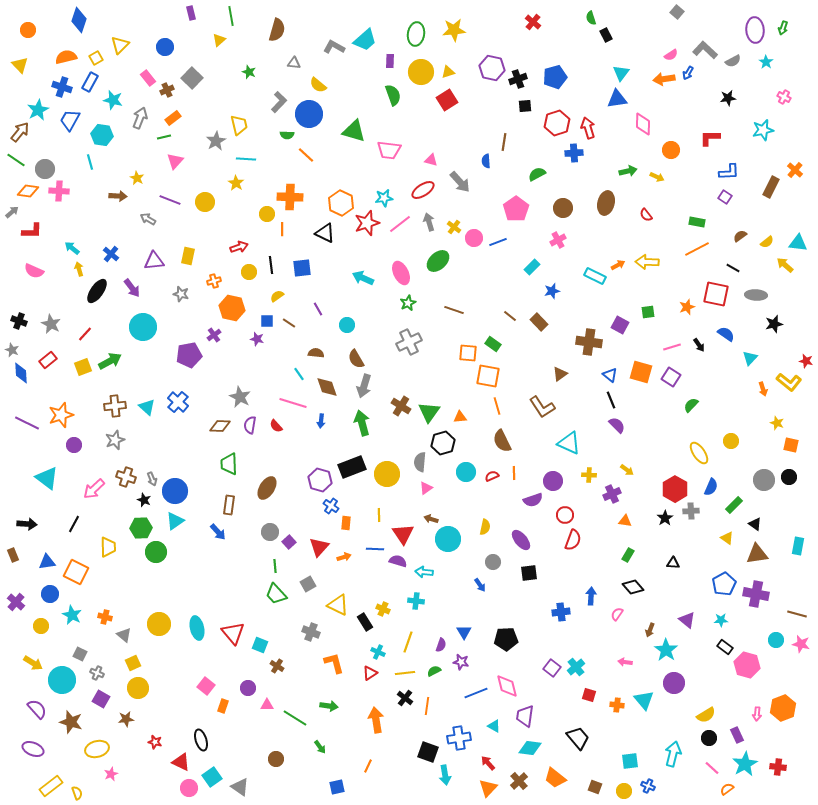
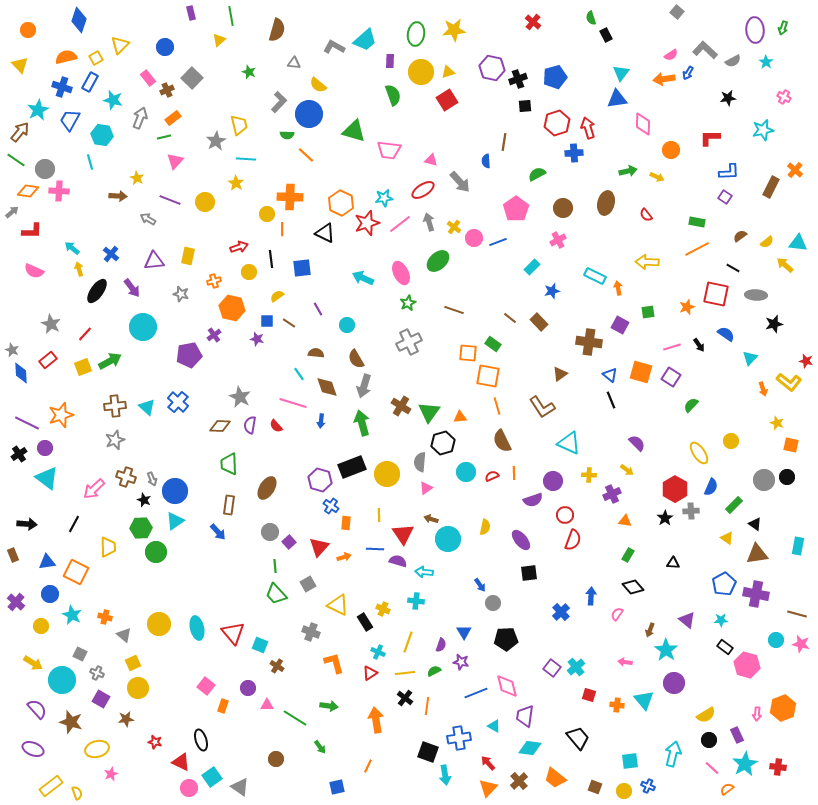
black line at (271, 265): moved 6 px up
orange arrow at (618, 265): moved 23 px down; rotated 72 degrees counterclockwise
brown line at (510, 316): moved 2 px down
black cross at (19, 321): moved 133 px down; rotated 35 degrees clockwise
purple semicircle at (617, 425): moved 20 px right, 18 px down
purple circle at (74, 445): moved 29 px left, 3 px down
black circle at (789, 477): moved 2 px left
gray circle at (493, 562): moved 41 px down
blue cross at (561, 612): rotated 36 degrees counterclockwise
black circle at (709, 738): moved 2 px down
